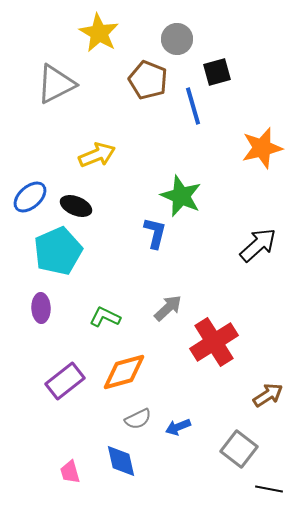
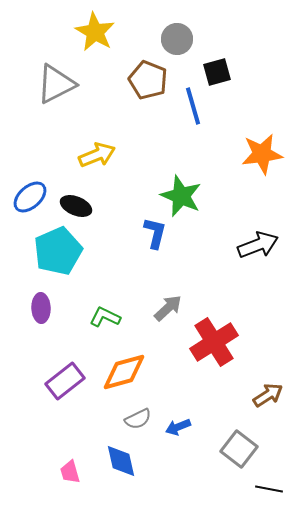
yellow star: moved 4 px left, 1 px up
orange star: moved 6 px down; rotated 6 degrees clockwise
black arrow: rotated 21 degrees clockwise
